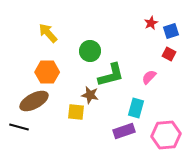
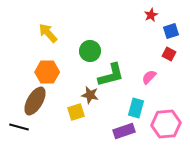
red star: moved 8 px up
brown ellipse: moved 1 px right; rotated 32 degrees counterclockwise
yellow square: rotated 24 degrees counterclockwise
pink hexagon: moved 11 px up
